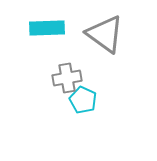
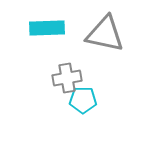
gray triangle: rotated 24 degrees counterclockwise
cyan pentagon: rotated 24 degrees counterclockwise
